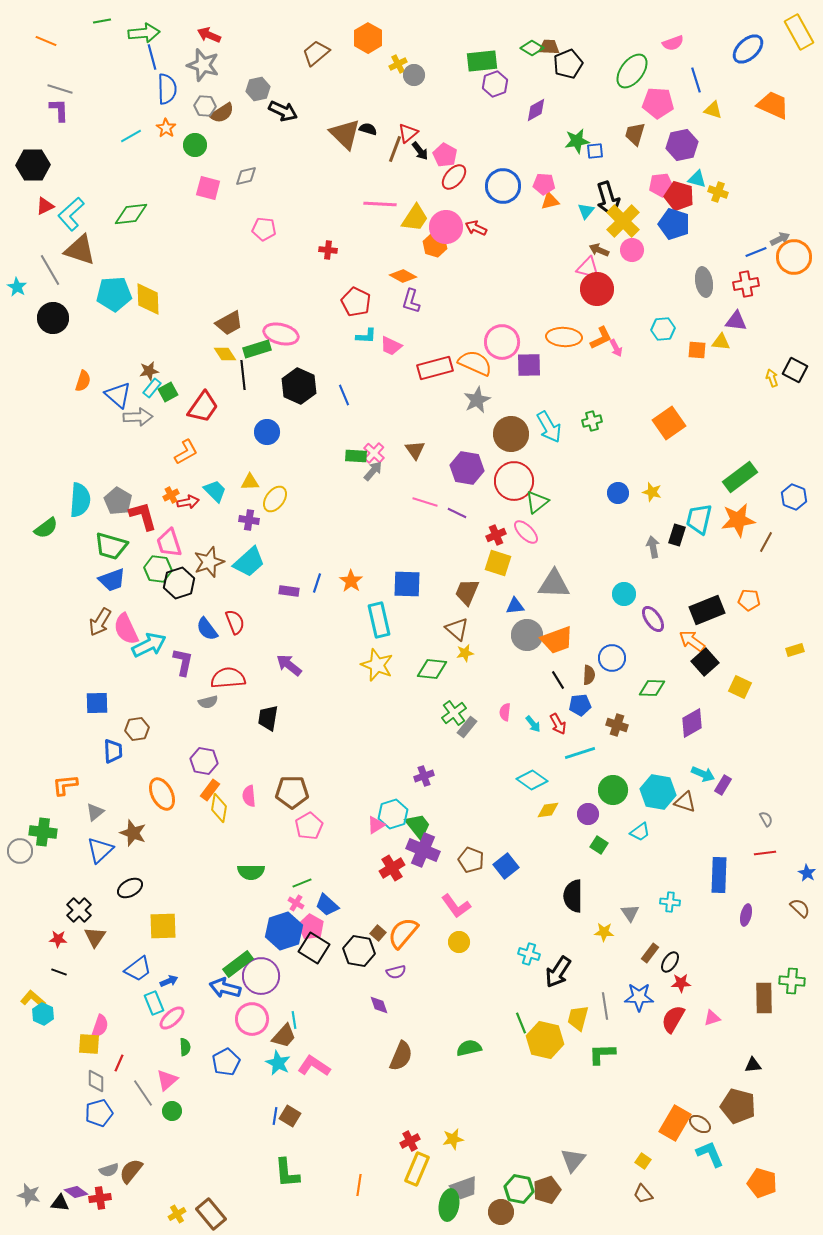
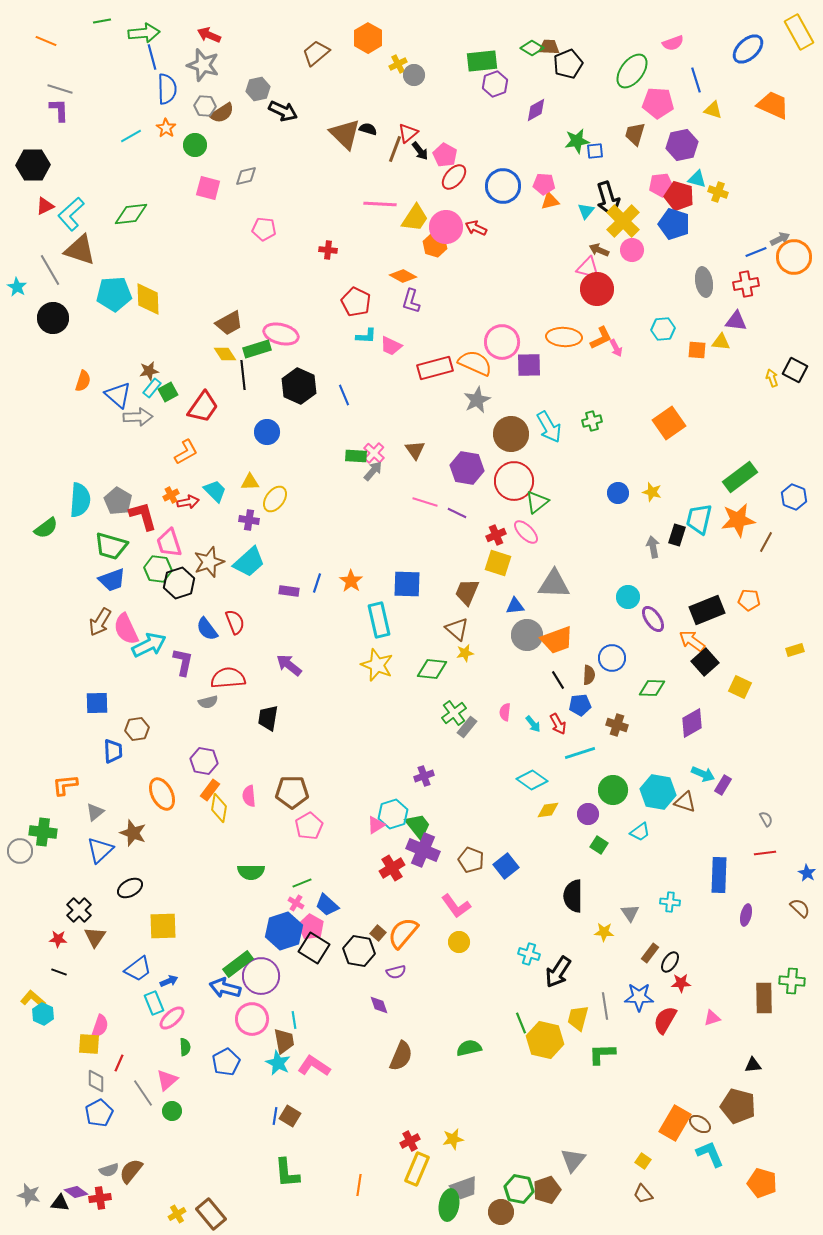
cyan circle at (624, 594): moved 4 px right, 3 px down
red semicircle at (673, 1019): moved 8 px left, 1 px down
brown trapezoid at (284, 1036): moved 5 px down; rotated 52 degrees counterclockwise
blue pentagon at (99, 1113): rotated 12 degrees counterclockwise
